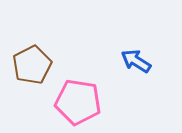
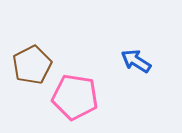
pink pentagon: moved 3 px left, 5 px up
